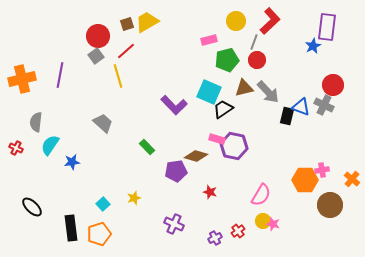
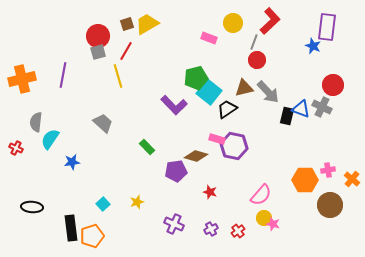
yellow circle at (236, 21): moved 3 px left, 2 px down
yellow trapezoid at (147, 22): moved 2 px down
pink rectangle at (209, 40): moved 2 px up; rotated 35 degrees clockwise
blue star at (313, 46): rotated 21 degrees counterclockwise
red line at (126, 51): rotated 18 degrees counterclockwise
gray square at (96, 56): moved 2 px right, 4 px up; rotated 21 degrees clockwise
green pentagon at (227, 60): moved 31 px left, 18 px down
purple line at (60, 75): moved 3 px right
cyan square at (209, 92): rotated 15 degrees clockwise
gray cross at (324, 105): moved 2 px left, 2 px down
blue triangle at (301, 107): moved 2 px down
black trapezoid at (223, 109): moved 4 px right
cyan semicircle at (50, 145): moved 6 px up
pink cross at (322, 170): moved 6 px right
pink semicircle at (261, 195): rotated 10 degrees clockwise
yellow star at (134, 198): moved 3 px right, 4 px down
black ellipse at (32, 207): rotated 40 degrees counterclockwise
yellow circle at (263, 221): moved 1 px right, 3 px up
orange pentagon at (99, 234): moved 7 px left, 2 px down
purple cross at (215, 238): moved 4 px left, 9 px up
